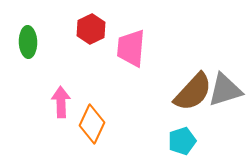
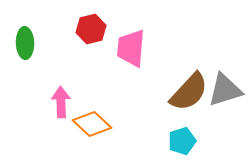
red hexagon: rotated 12 degrees clockwise
green ellipse: moved 3 px left, 1 px down
brown semicircle: moved 4 px left
orange diamond: rotated 72 degrees counterclockwise
